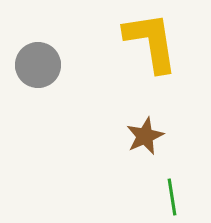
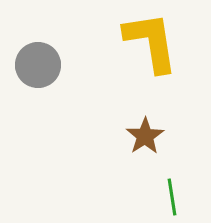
brown star: rotated 9 degrees counterclockwise
